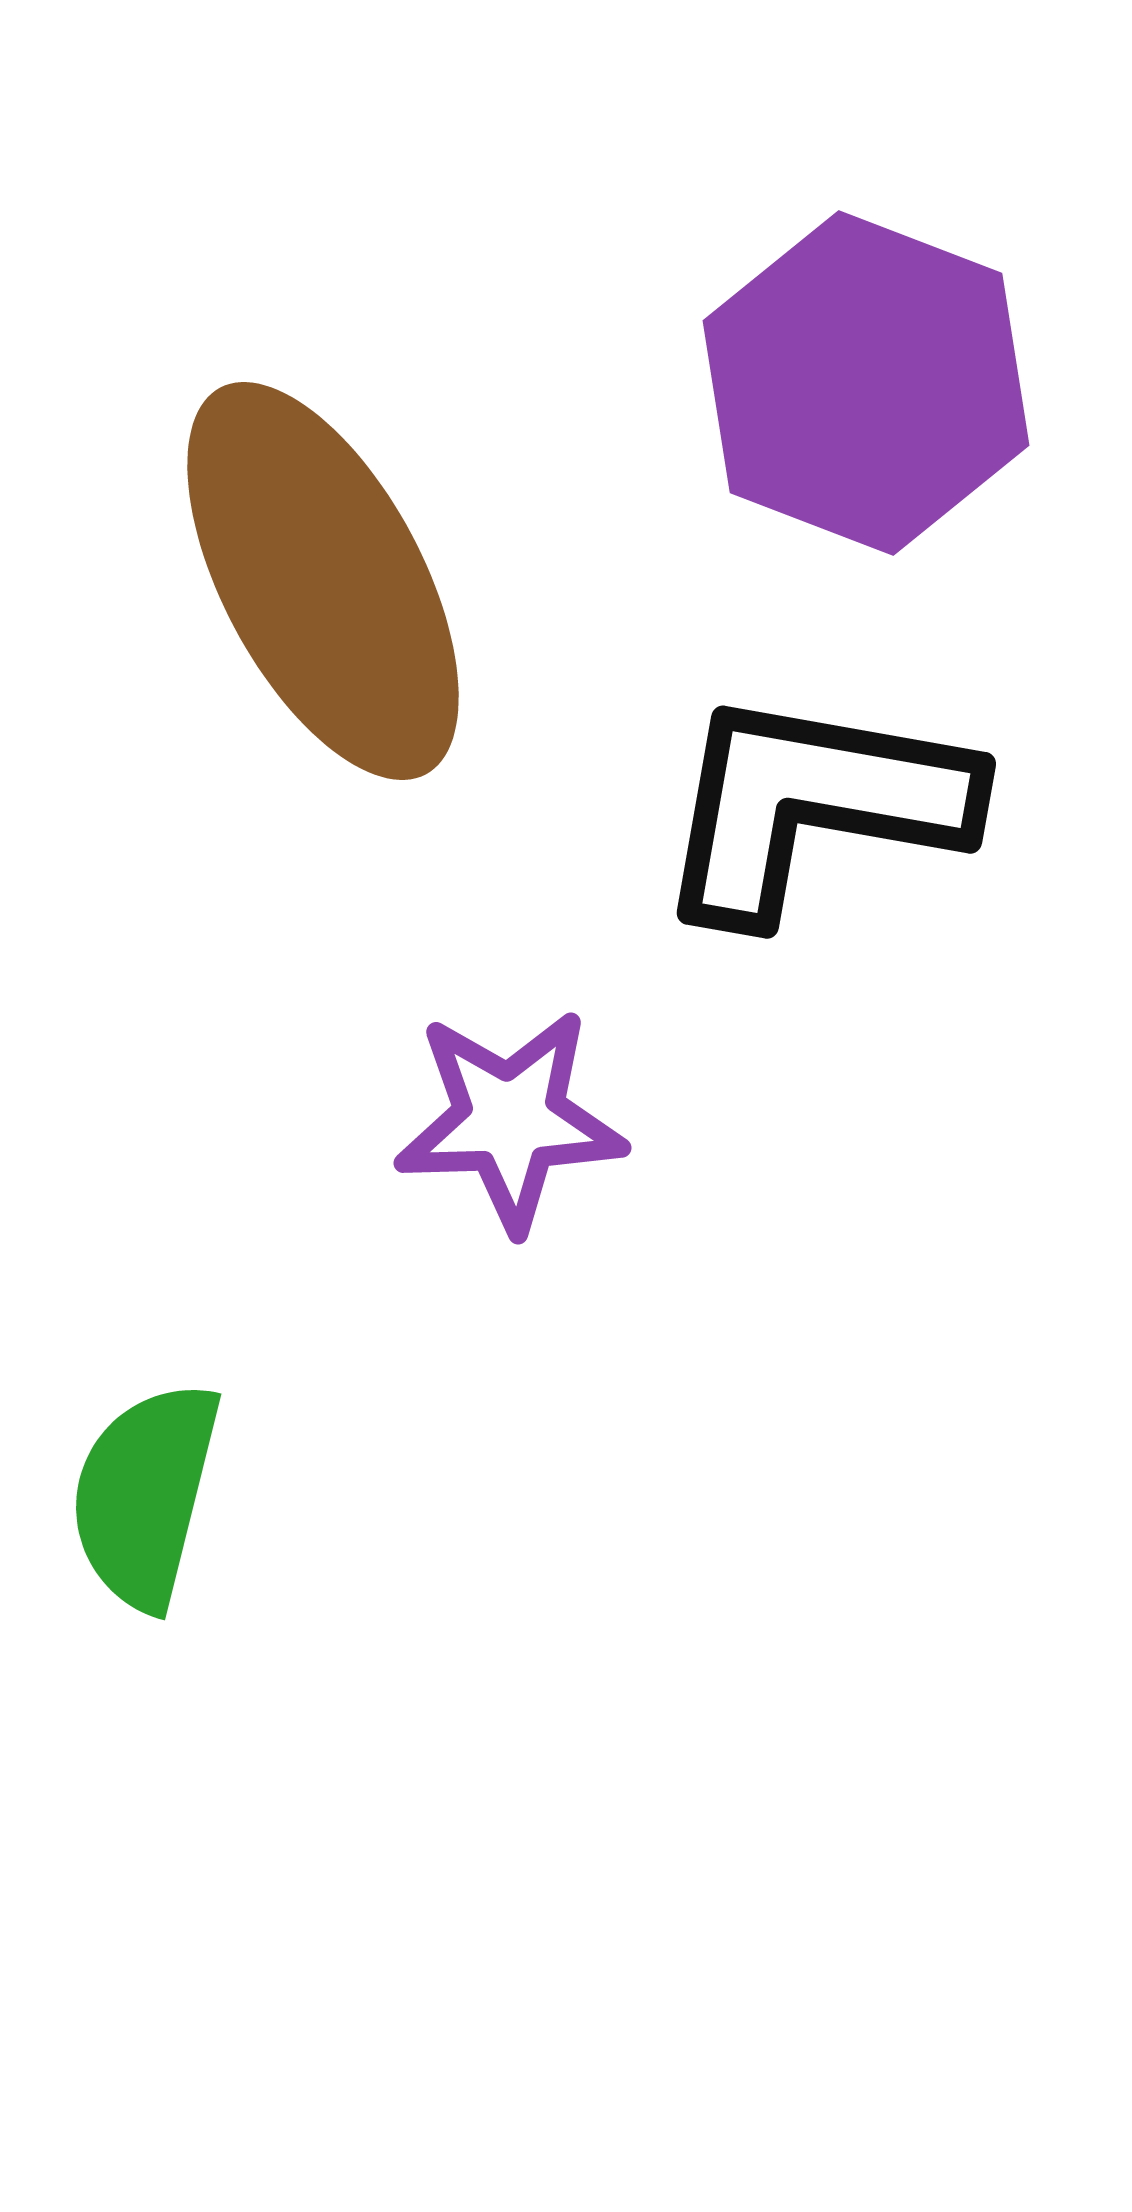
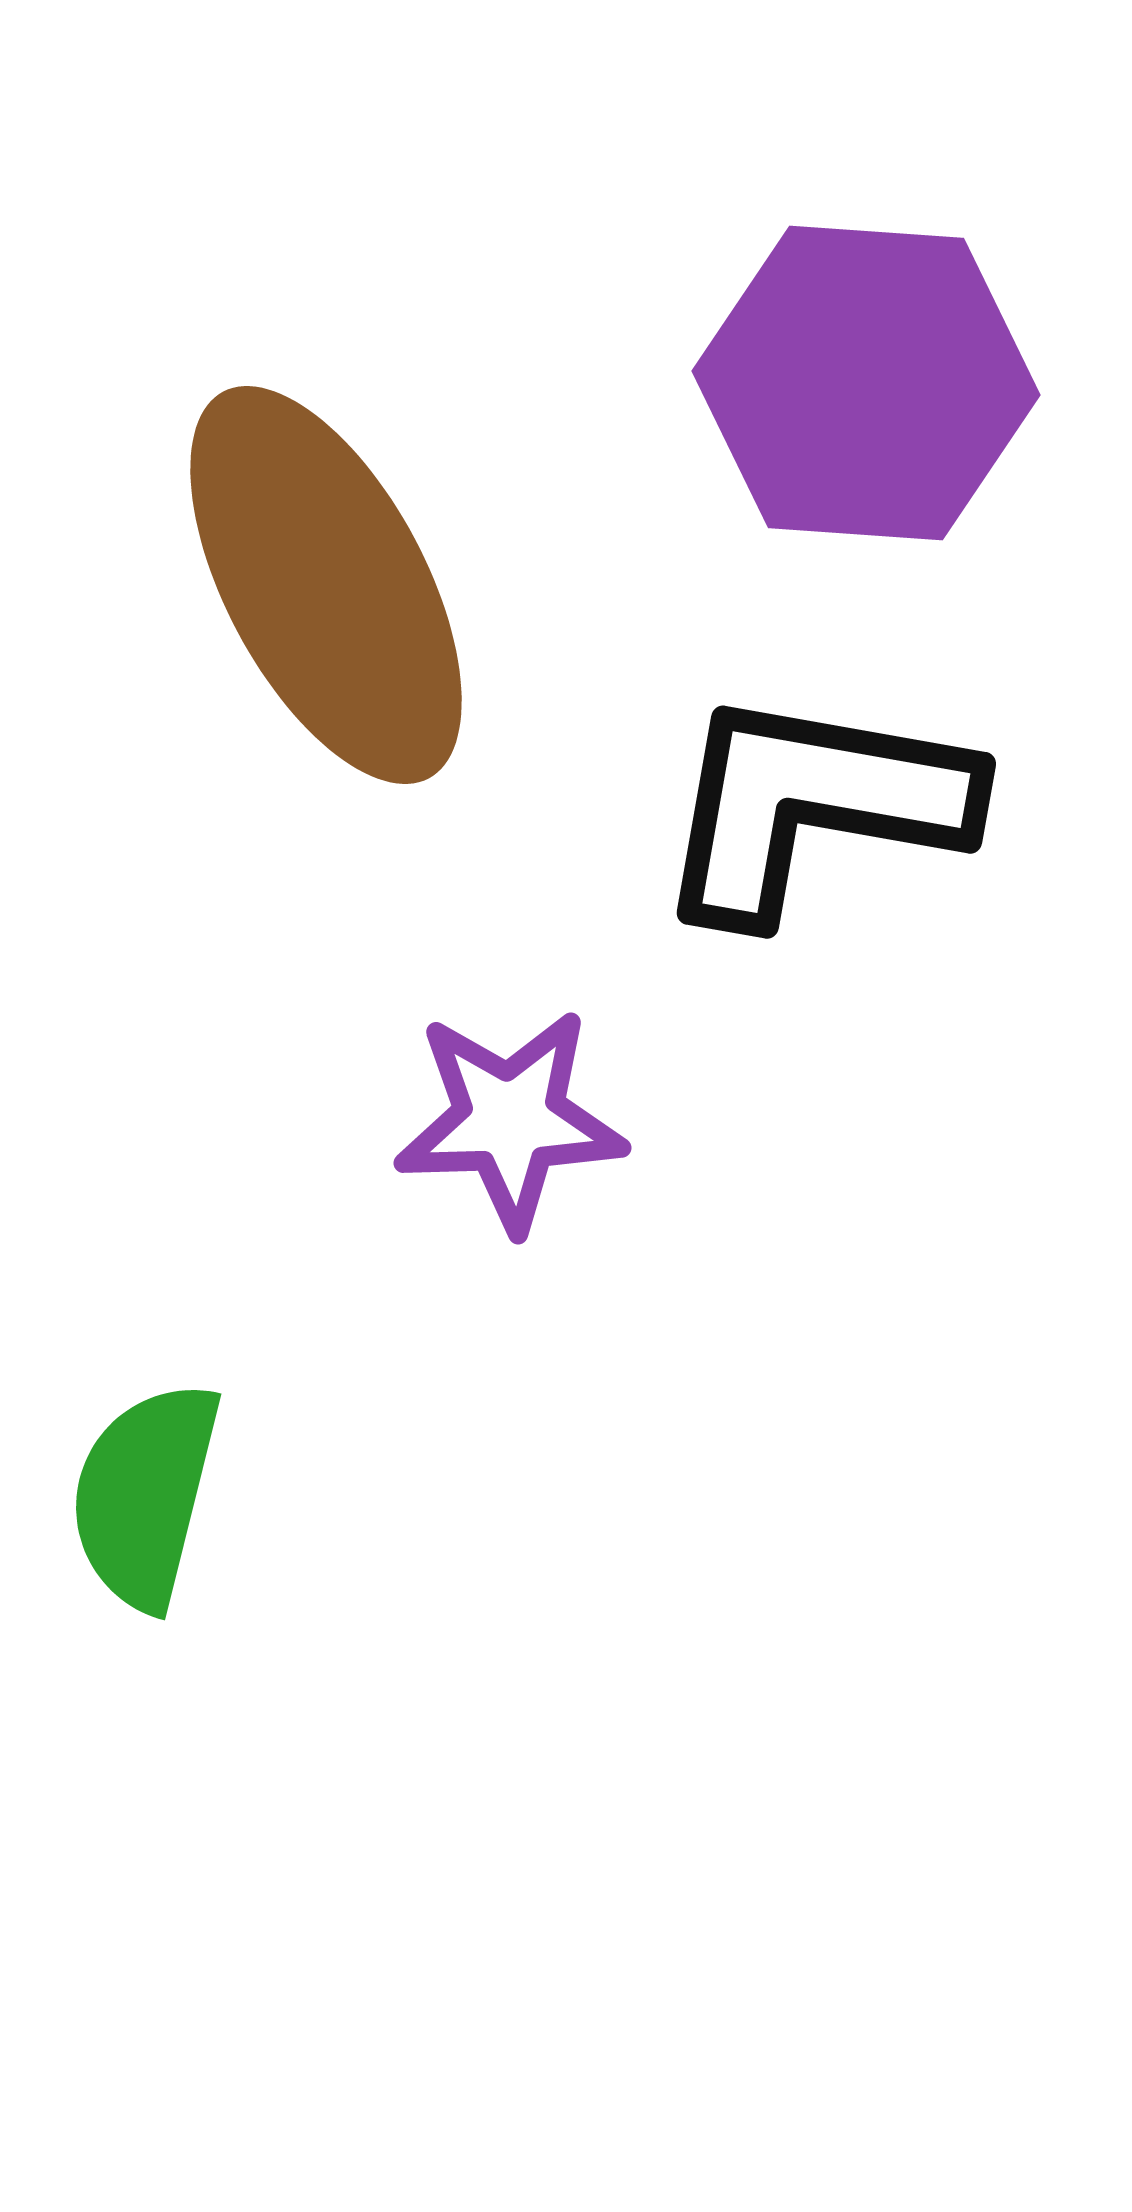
purple hexagon: rotated 17 degrees counterclockwise
brown ellipse: moved 3 px right, 4 px down
